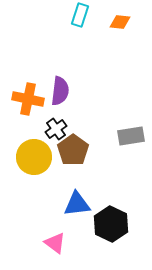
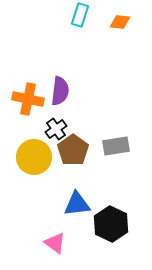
gray rectangle: moved 15 px left, 10 px down
